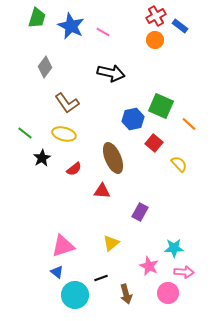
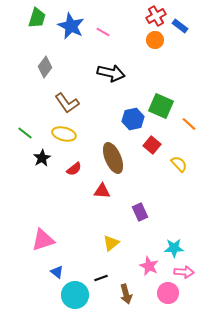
red square: moved 2 px left, 2 px down
purple rectangle: rotated 54 degrees counterclockwise
pink triangle: moved 20 px left, 6 px up
